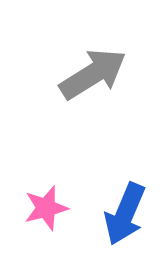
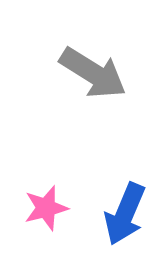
gray arrow: moved 1 px up; rotated 64 degrees clockwise
